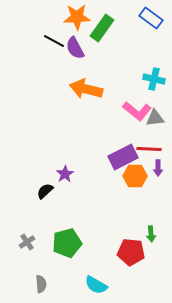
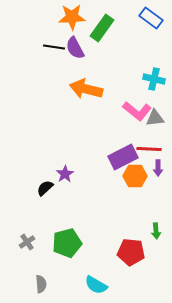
orange star: moved 5 px left
black line: moved 6 px down; rotated 20 degrees counterclockwise
black semicircle: moved 3 px up
green arrow: moved 5 px right, 3 px up
